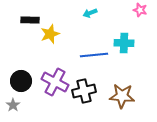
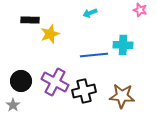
cyan cross: moved 1 px left, 2 px down
